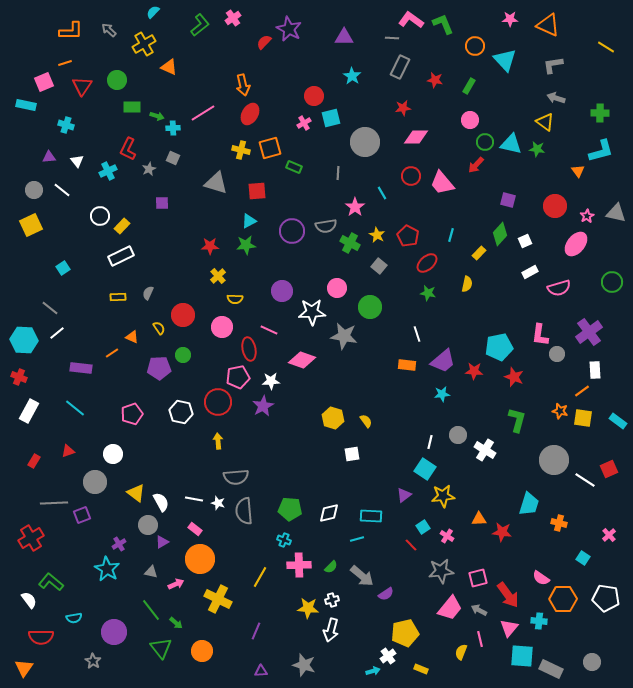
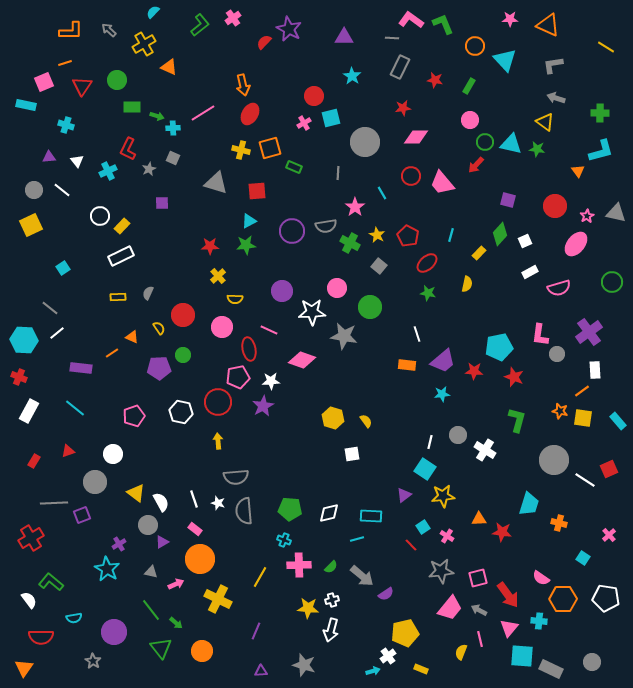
pink pentagon at (132, 414): moved 2 px right, 2 px down
cyan rectangle at (618, 421): rotated 12 degrees clockwise
white line at (194, 499): rotated 60 degrees clockwise
